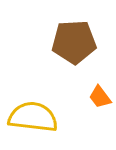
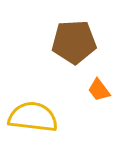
orange trapezoid: moved 1 px left, 7 px up
